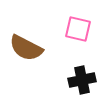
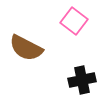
pink square: moved 4 px left, 8 px up; rotated 24 degrees clockwise
